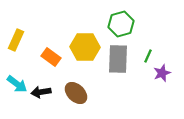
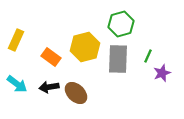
yellow hexagon: rotated 16 degrees counterclockwise
black arrow: moved 8 px right, 5 px up
